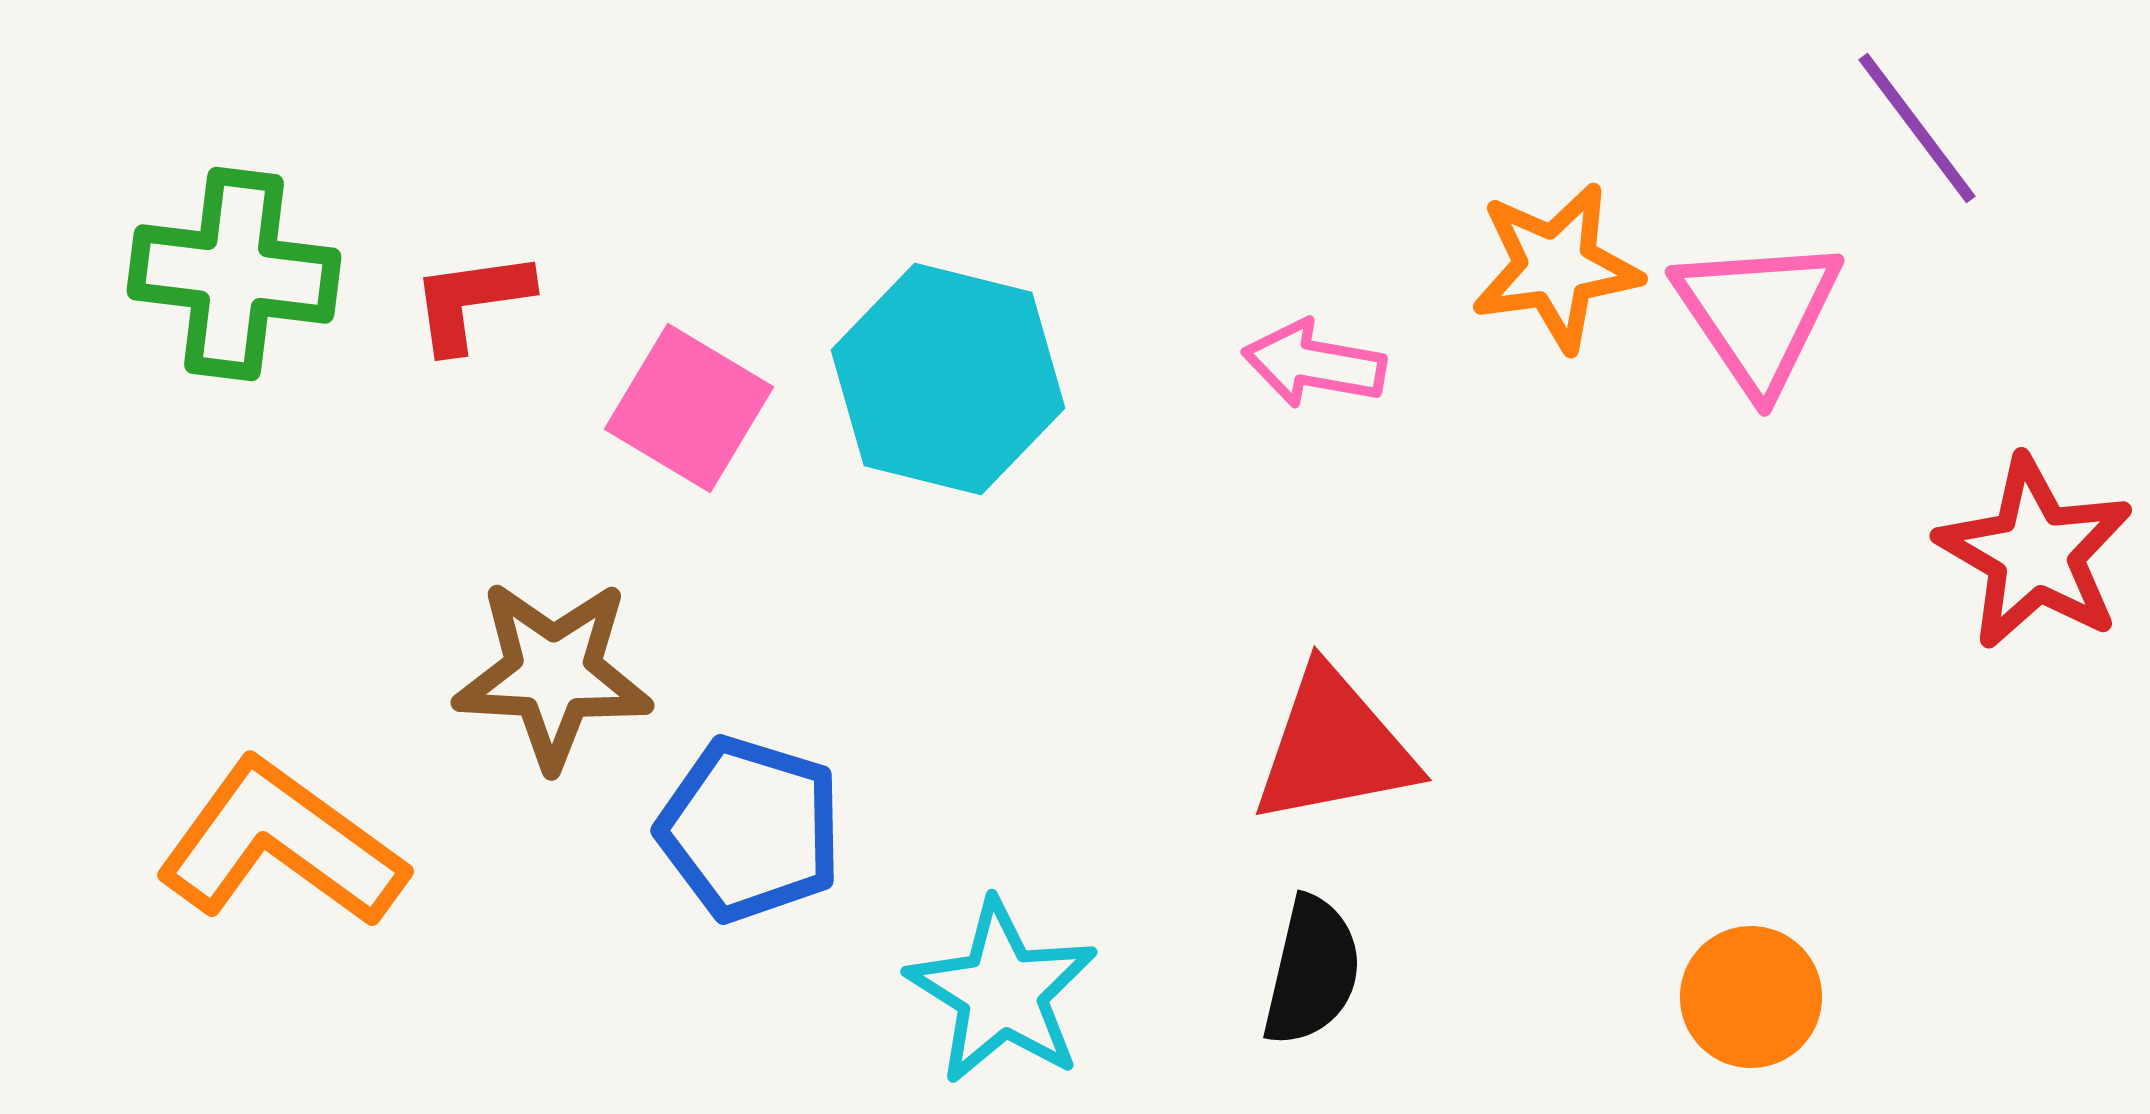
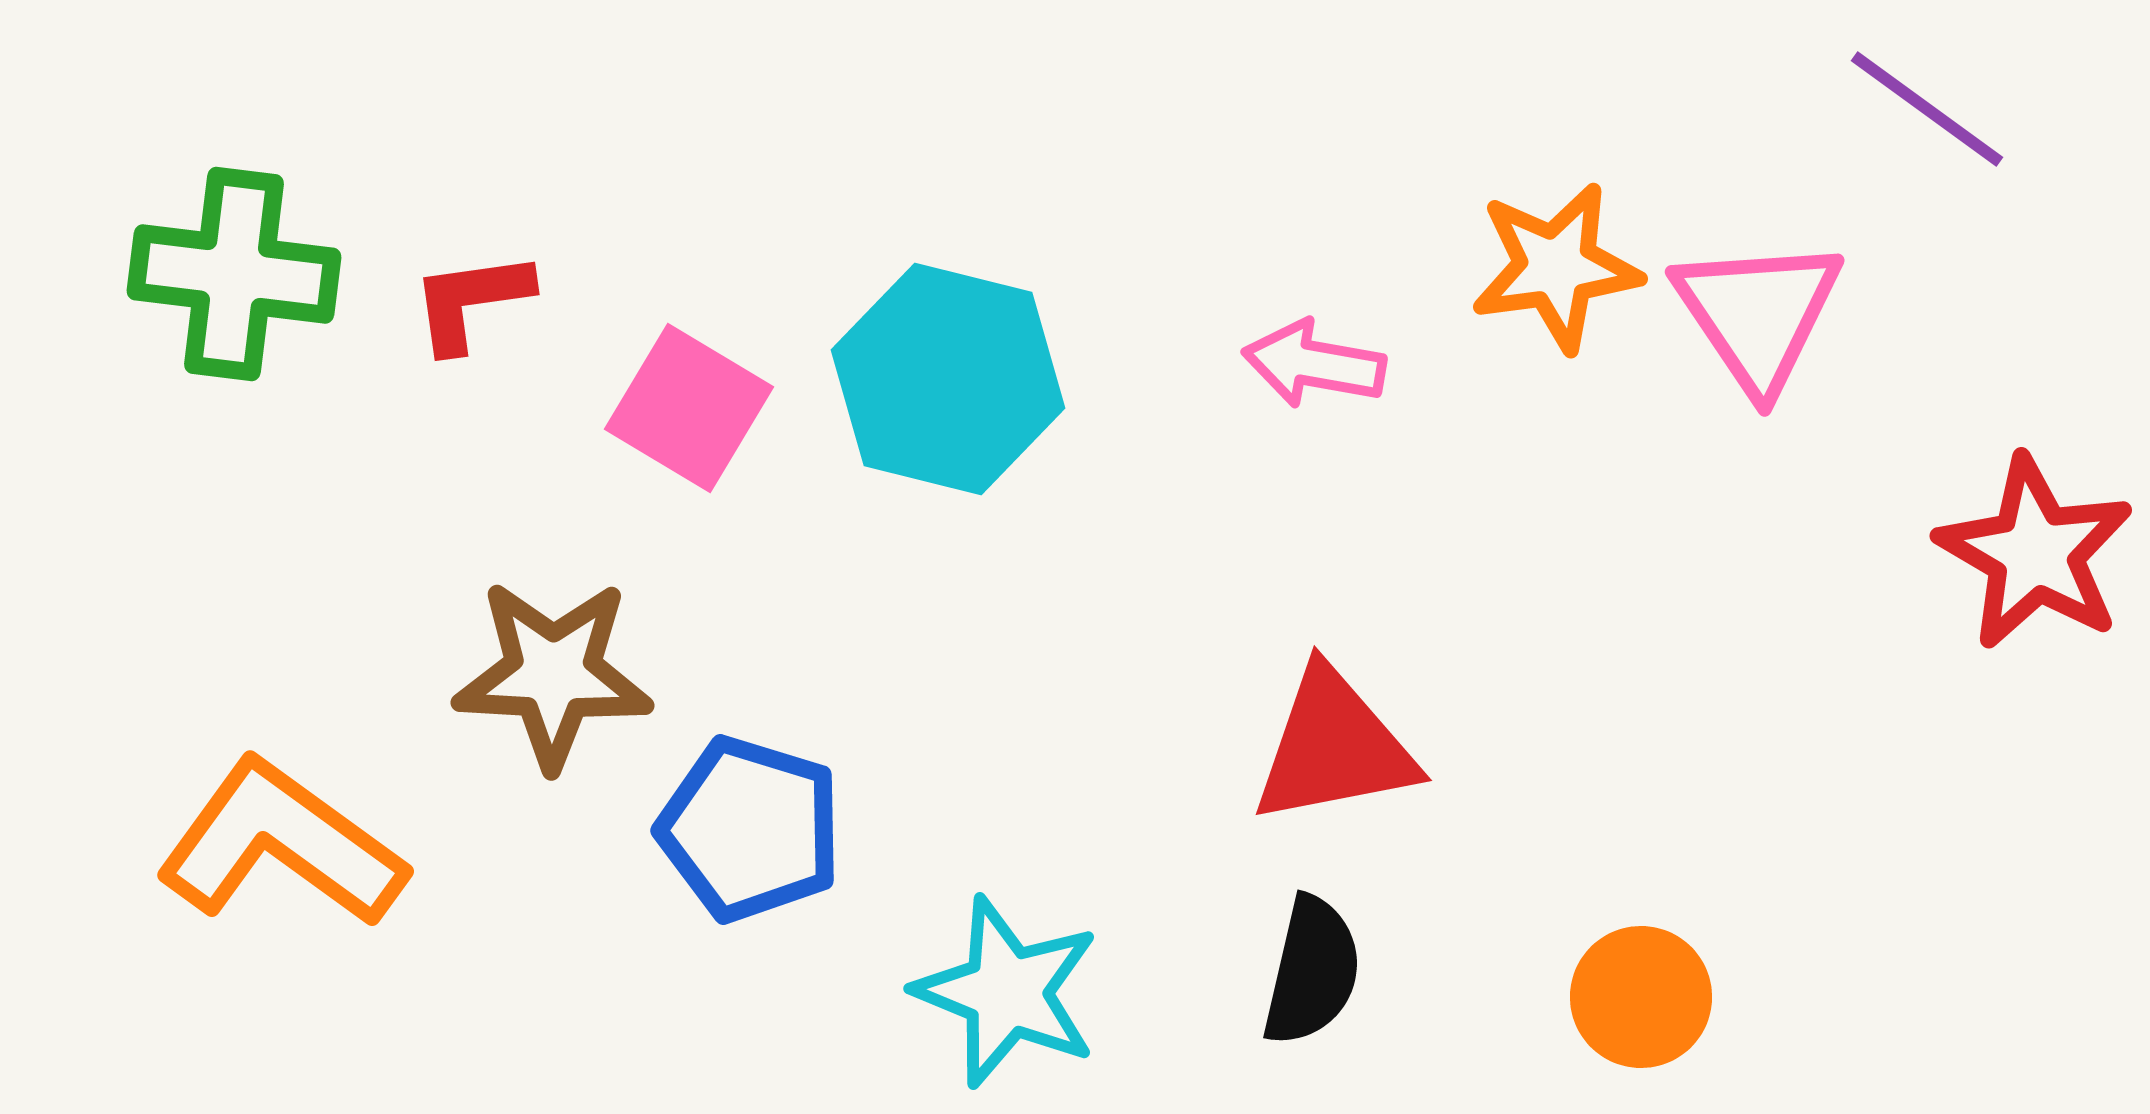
purple line: moved 10 px right, 19 px up; rotated 17 degrees counterclockwise
cyan star: moved 5 px right; rotated 10 degrees counterclockwise
orange circle: moved 110 px left
